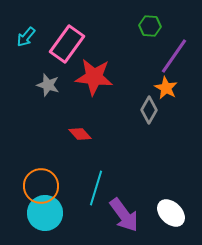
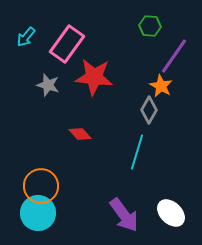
orange star: moved 5 px left, 2 px up
cyan line: moved 41 px right, 36 px up
cyan circle: moved 7 px left
